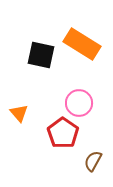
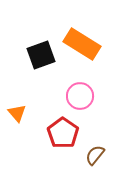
black square: rotated 32 degrees counterclockwise
pink circle: moved 1 px right, 7 px up
orange triangle: moved 2 px left
brown semicircle: moved 2 px right, 6 px up; rotated 10 degrees clockwise
